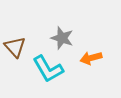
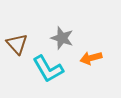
brown triangle: moved 2 px right, 3 px up
